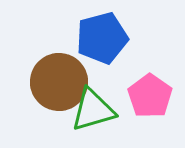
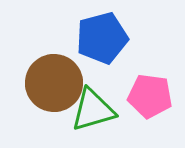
brown circle: moved 5 px left, 1 px down
pink pentagon: rotated 27 degrees counterclockwise
